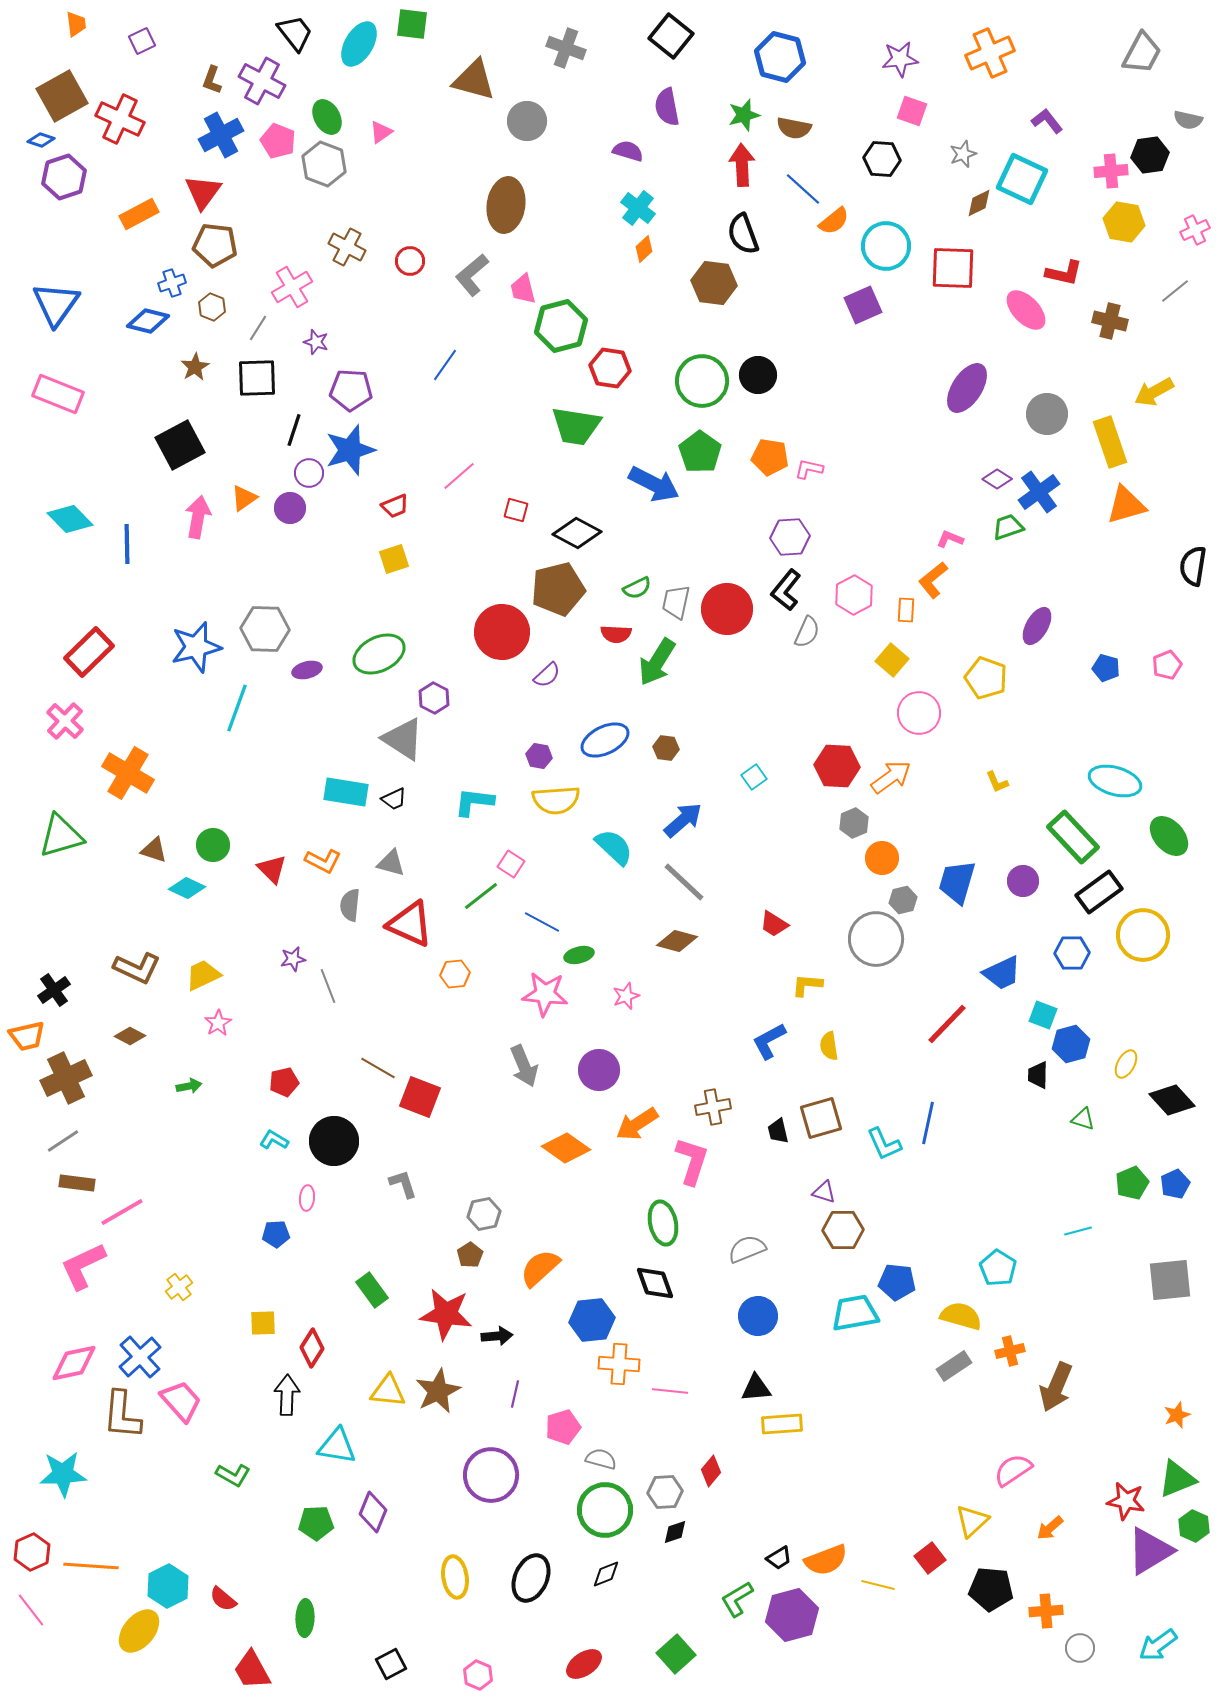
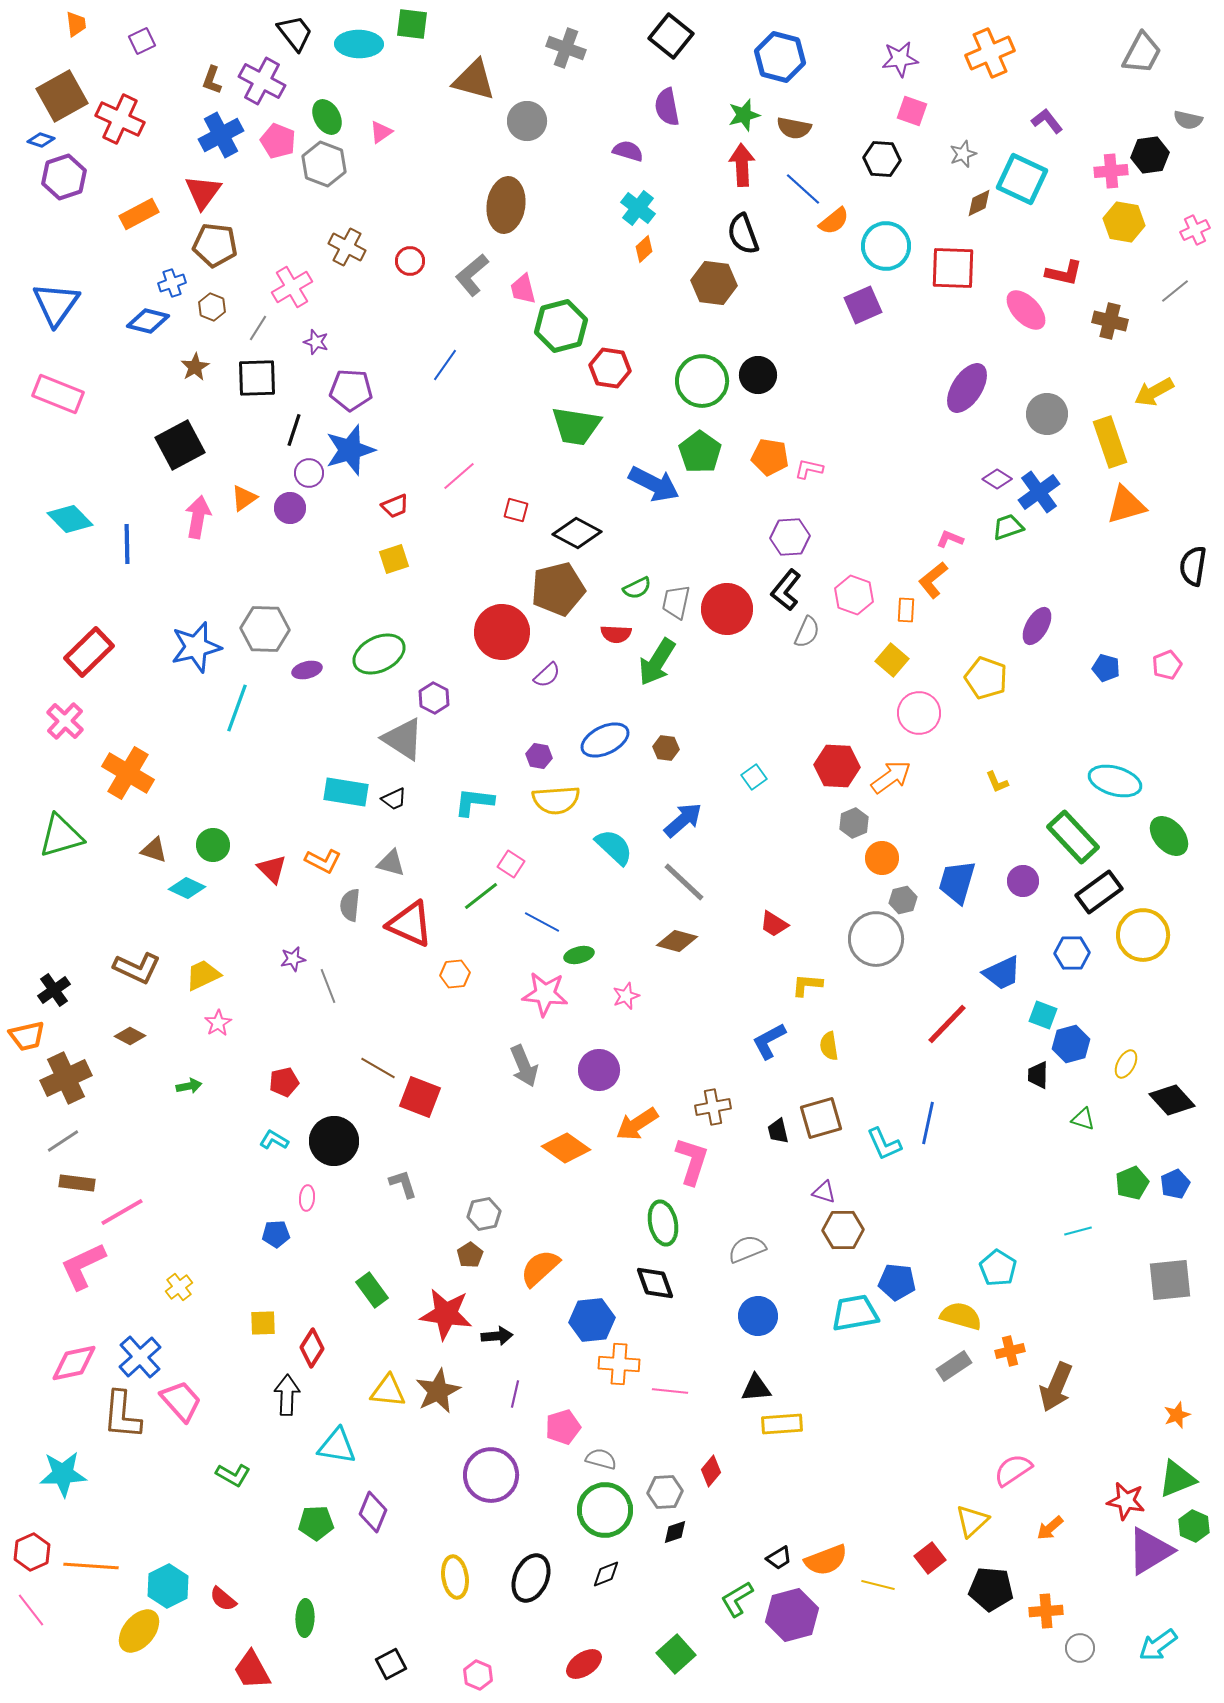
cyan ellipse at (359, 44): rotated 60 degrees clockwise
pink hexagon at (854, 595): rotated 12 degrees counterclockwise
